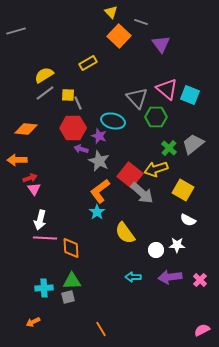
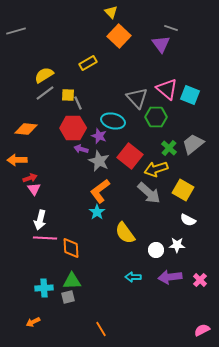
gray line at (141, 22): moved 30 px right, 6 px down
red square at (130, 175): moved 19 px up
gray arrow at (142, 193): moved 7 px right
